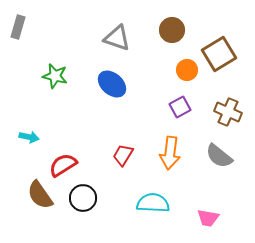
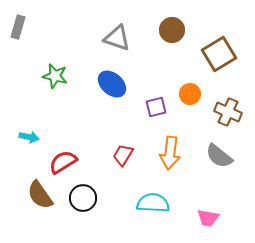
orange circle: moved 3 px right, 24 px down
purple square: moved 24 px left; rotated 15 degrees clockwise
red semicircle: moved 3 px up
